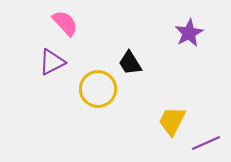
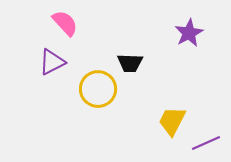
black trapezoid: rotated 56 degrees counterclockwise
